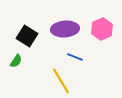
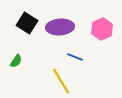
purple ellipse: moved 5 px left, 2 px up
black square: moved 13 px up
